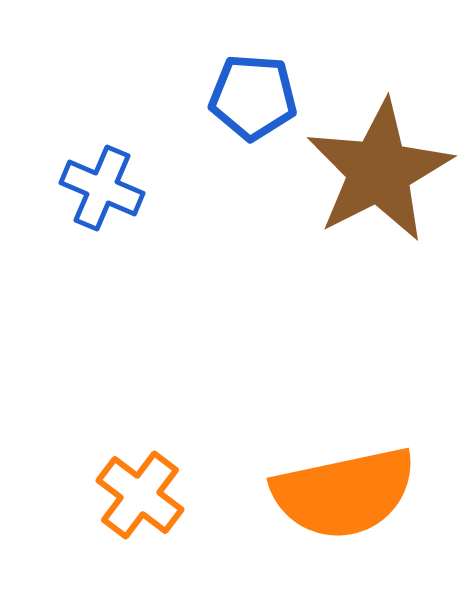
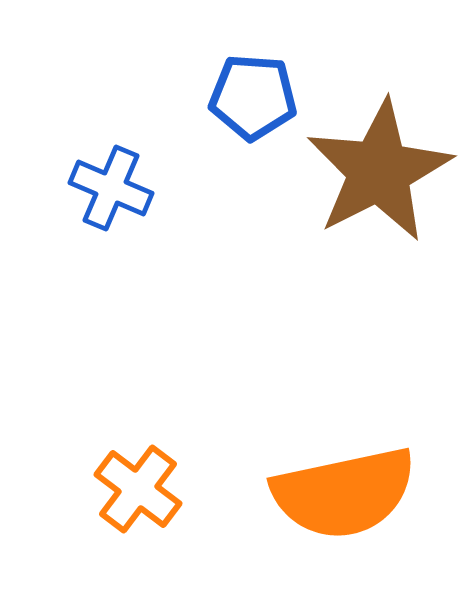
blue cross: moved 9 px right
orange cross: moved 2 px left, 6 px up
